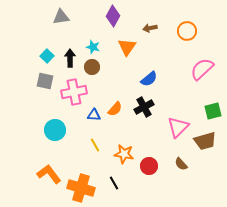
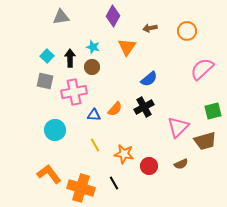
brown semicircle: rotated 72 degrees counterclockwise
